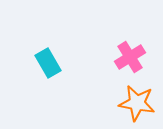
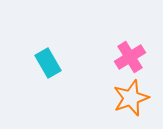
orange star: moved 6 px left, 5 px up; rotated 30 degrees counterclockwise
